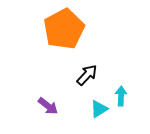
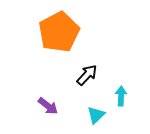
orange pentagon: moved 5 px left, 3 px down
cyan triangle: moved 3 px left, 6 px down; rotated 12 degrees counterclockwise
